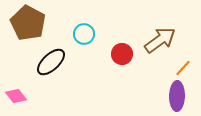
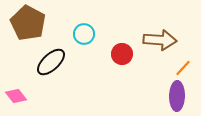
brown arrow: rotated 40 degrees clockwise
